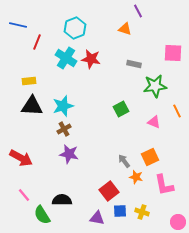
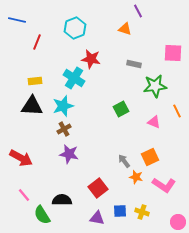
blue line: moved 1 px left, 5 px up
cyan cross: moved 8 px right, 20 px down
yellow rectangle: moved 6 px right
pink L-shape: rotated 45 degrees counterclockwise
red square: moved 11 px left, 3 px up
